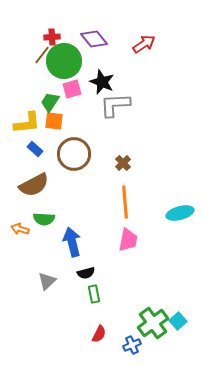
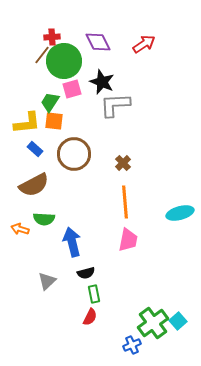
purple diamond: moved 4 px right, 3 px down; rotated 12 degrees clockwise
red semicircle: moved 9 px left, 17 px up
